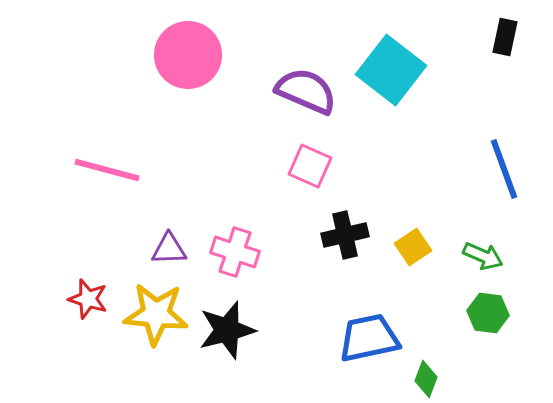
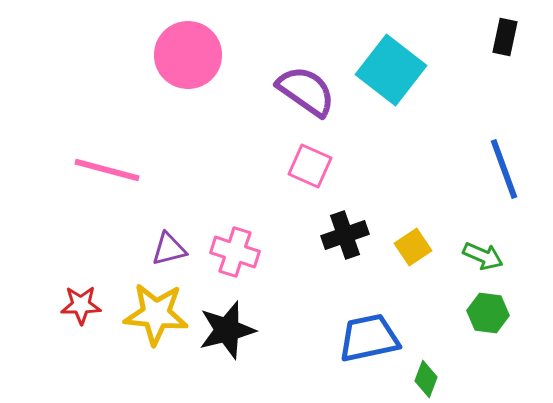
purple semicircle: rotated 12 degrees clockwise
black cross: rotated 6 degrees counterclockwise
purple triangle: rotated 12 degrees counterclockwise
red star: moved 7 px left, 6 px down; rotated 18 degrees counterclockwise
